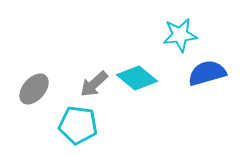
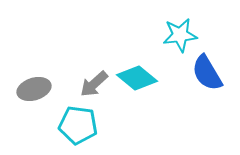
blue semicircle: rotated 105 degrees counterclockwise
gray ellipse: rotated 32 degrees clockwise
